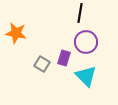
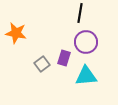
gray square: rotated 21 degrees clockwise
cyan triangle: rotated 50 degrees counterclockwise
